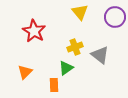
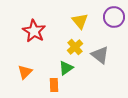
yellow triangle: moved 9 px down
purple circle: moved 1 px left
yellow cross: rotated 21 degrees counterclockwise
